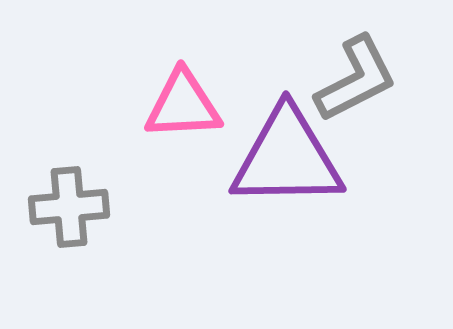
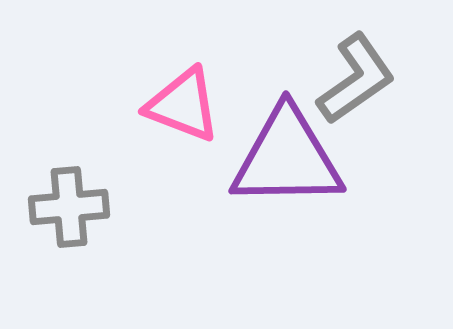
gray L-shape: rotated 8 degrees counterclockwise
pink triangle: rotated 24 degrees clockwise
